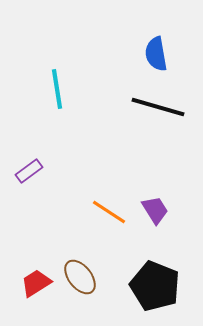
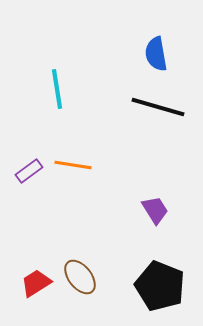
orange line: moved 36 px left, 47 px up; rotated 24 degrees counterclockwise
black pentagon: moved 5 px right
